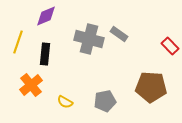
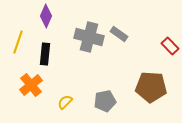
purple diamond: rotated 45 degrees counterclockwise
gray cross: moved 2 px up
yellow semicircle: rotated 105 degrees clockwise
